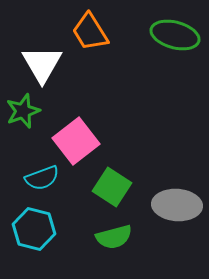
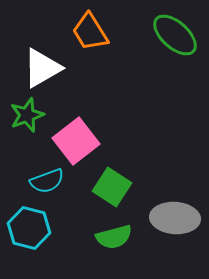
green ellipse: rotated 27 degrees clockwise
white triangle: moved 4 px down; rotated 30 degrees clockwise
green star: moved 4 px right, 4 px down
cyan semicircle: moved 5 px right, 3 px down
gray ellipse: moved 2 px left, 13 px down
cyan hexagon: moved 5 px left, 1 px up
